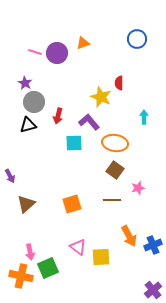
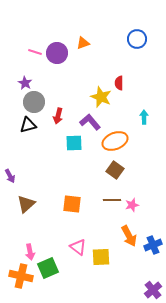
purple L-shape: moved 1 px right
orange ellipse: moved 2 px up; rotated 30 degrees counterclockwise
pink star: moved 6 px left, 17 px down
orange square: rotated 24 degrees clockwise
